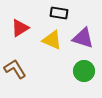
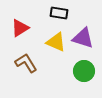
yellow triangle: moved 4 px right, 2 px down
brown L-shape: moved 11 px right, 6 px up
